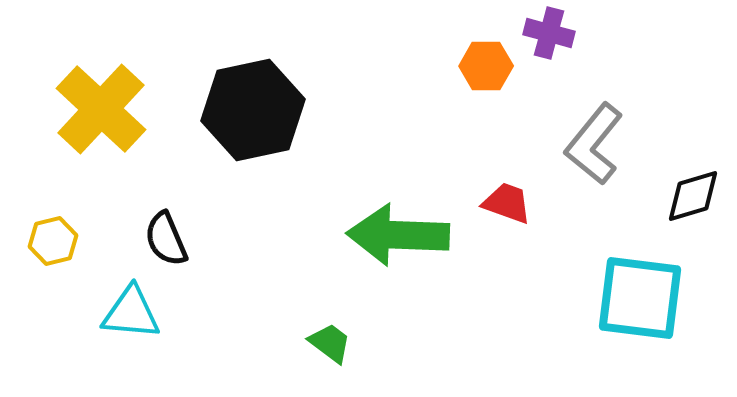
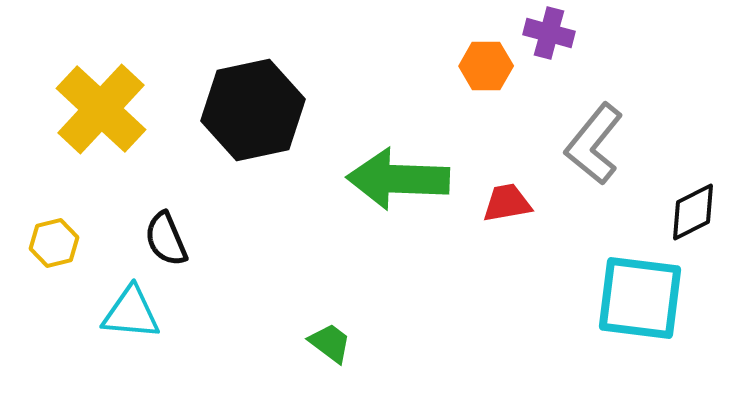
black diamond: moved 16 px down; rotated 10 degrees counterclockwise
red trapezoid: rotated 30 degrees counterclockwise
green arrow: moved 56 px up
yellow hexagon: moved 1 px right, 2 px down
